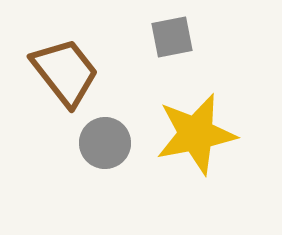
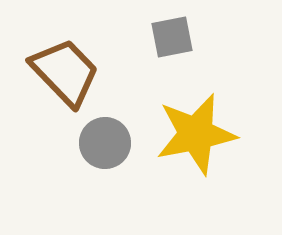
brown trapezoid: rotated 6 degrees counterclockwise
